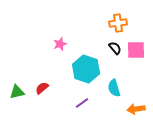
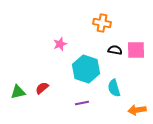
orange cross: moved 16 px left; rotated 18 degrees clockwise
black semicircle: moved 2 px down; rotated 40 degrees counterclockwise
green triangle: moved 1 px right
purple line: rotated 24 degrees clockwise
orange arrow: moved 1 px right, 1 px down
